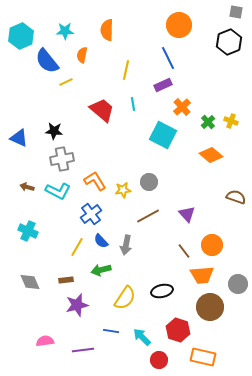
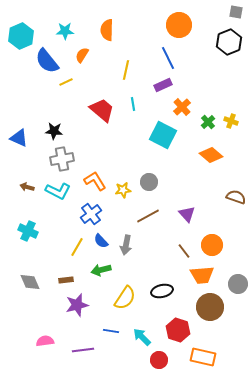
orange semicircle at (82, 55): rotated 21 degrees clockwise
